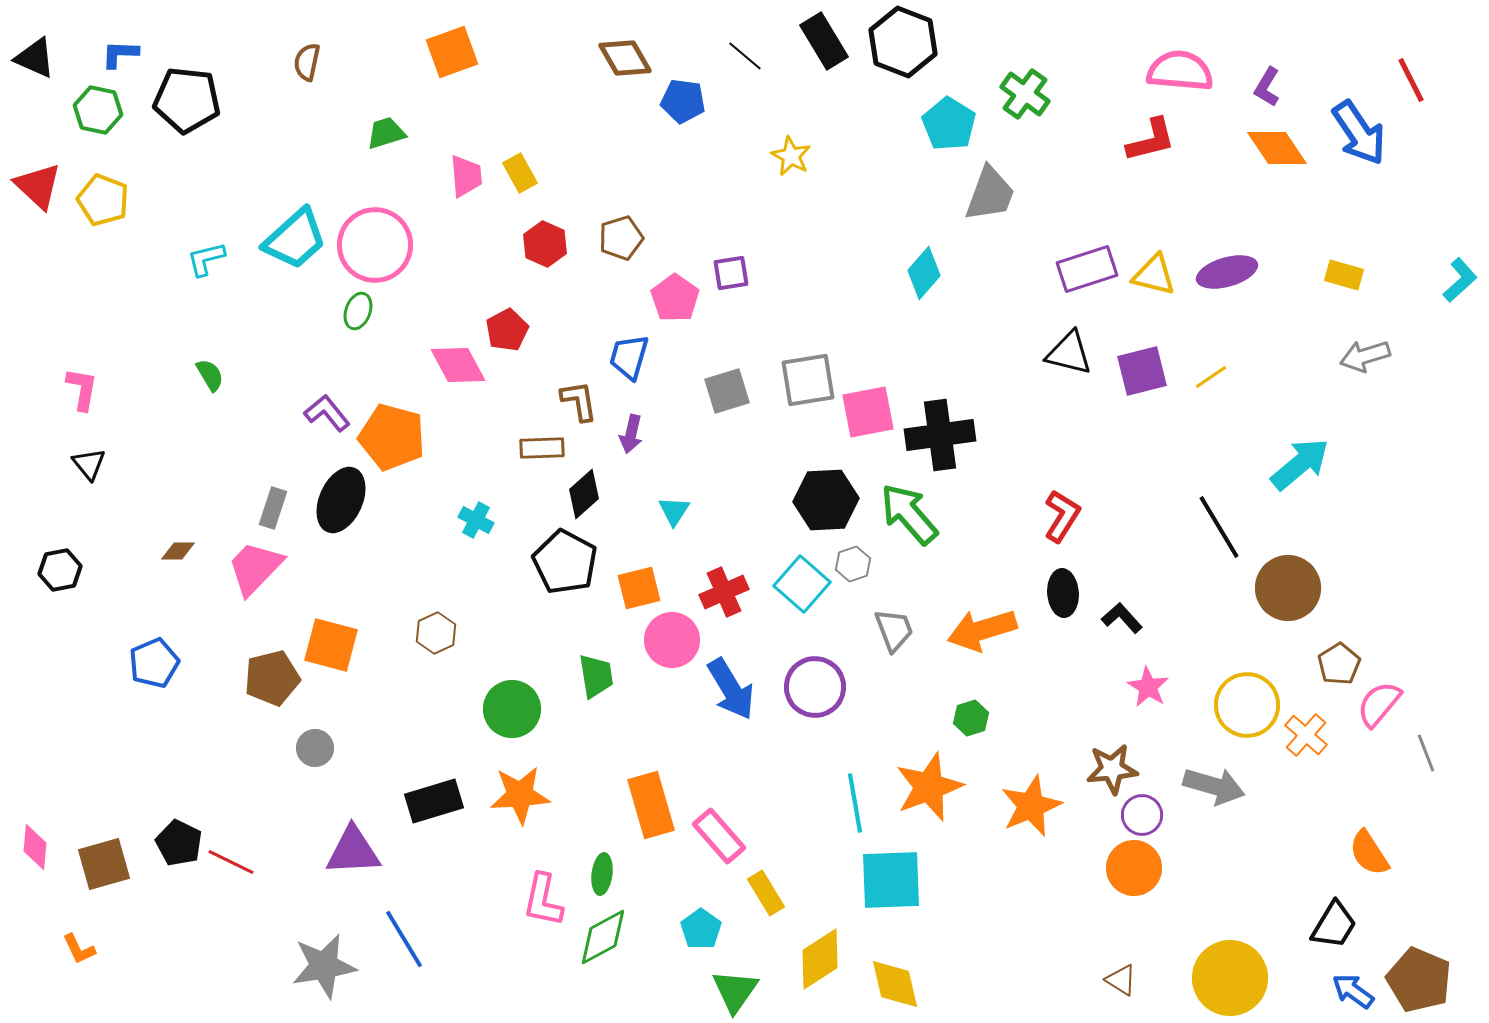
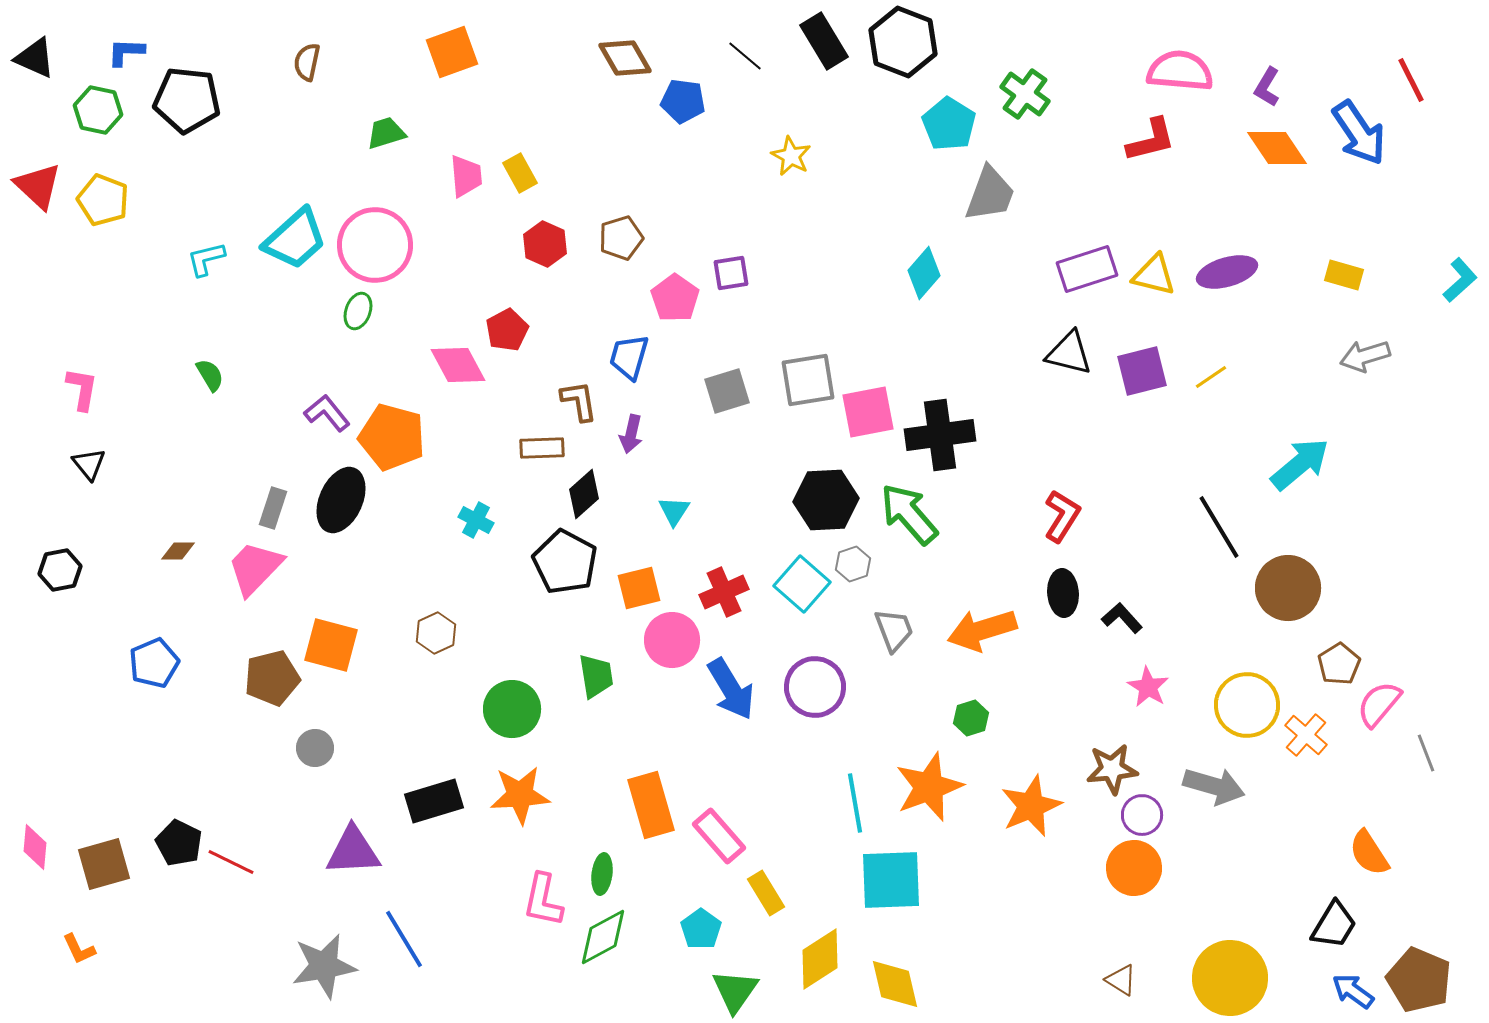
blue L-shape at (120, 54): moved 6 px right, 2 px up
